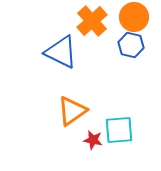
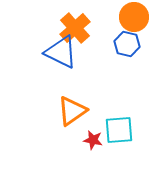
orange cross: moved 17 px left, 7 px down
blue hexagon: moved 4 px left, 1 px up
